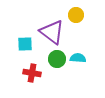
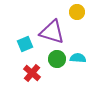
yellow circle: moved 1 px right, 3 px up
purple triangle: rotated 20 degrees counterclockwise
cyan square: rotated 21 degrees counterclockwise
red cross: rotated 30 degrees clockwise
